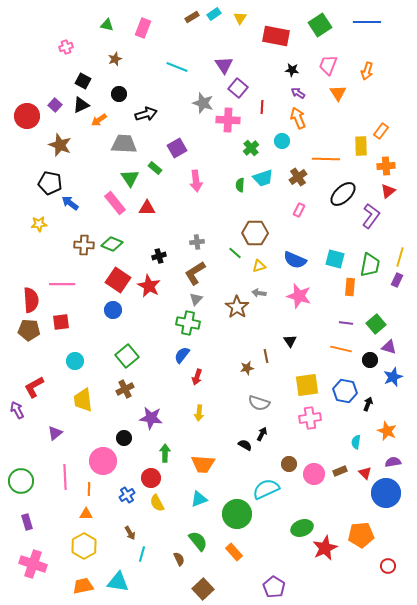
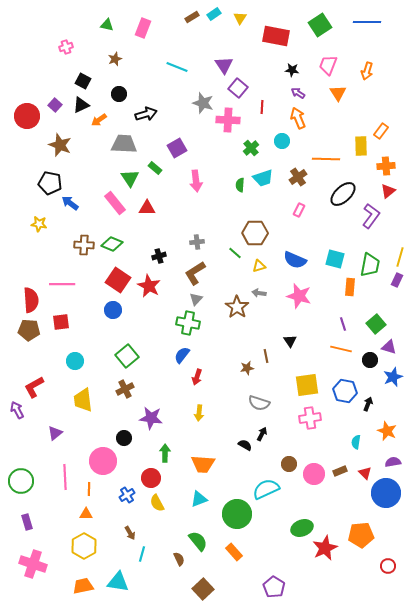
yellow star at (39, 224): rotated 14 degrees clockwise
purple line at (346, 323): moved 3 px left, 1 px down; rotated 64 degrees clockwise
